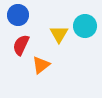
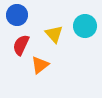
blue circle: moved 1 px left
yellow triangle: moved 5 px left; rotated 12 degrees counterclockwise
orange triangle: moved 1 px left
